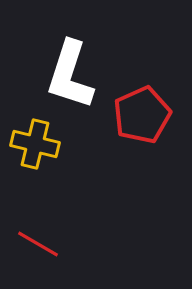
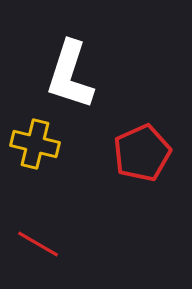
red pentagon: moved 38 px down
